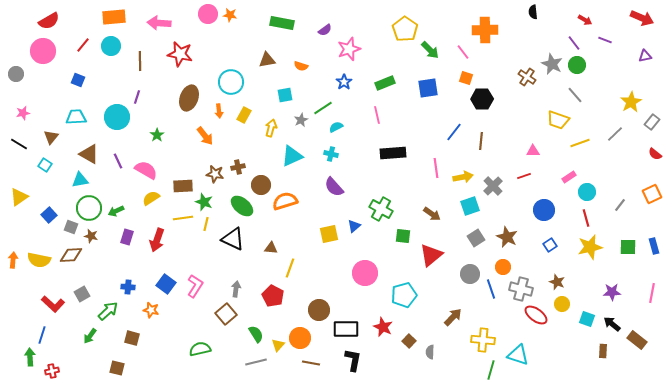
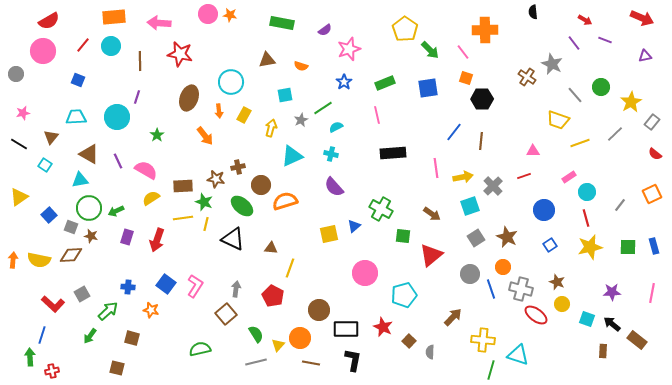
green circle at (577, 65): moved 24 px right, 22 px down
brown star at (215, 174): moved 1 px right, 5 px down
